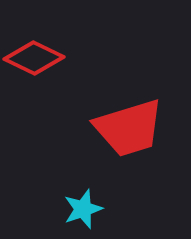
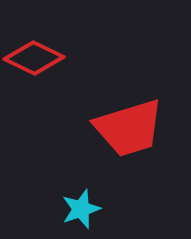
cyan star: moved 2 px left
